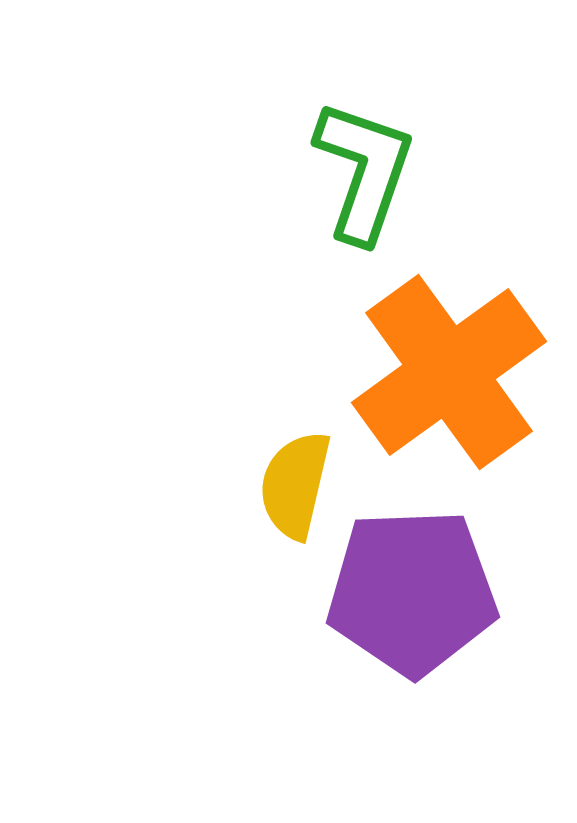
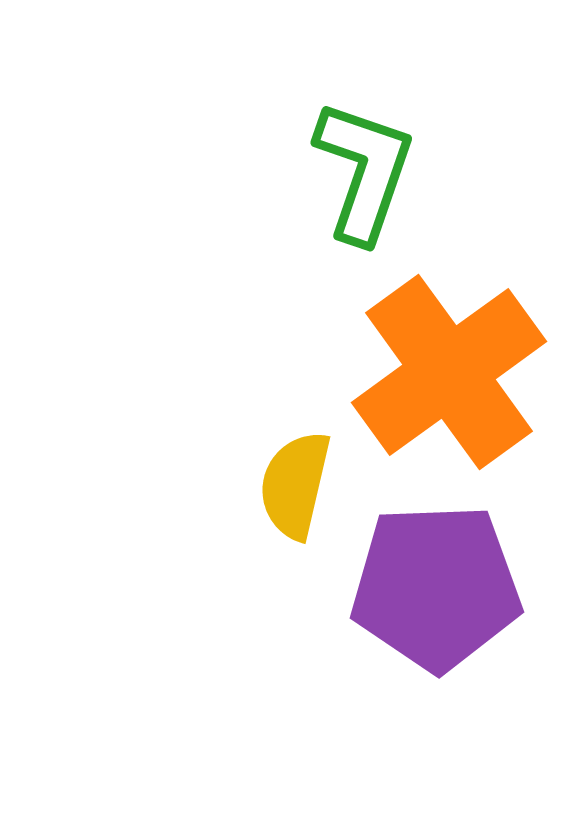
purple pentagon: moved 24 px right, 5 px up
